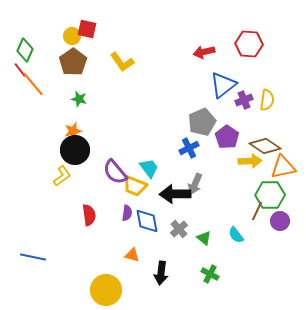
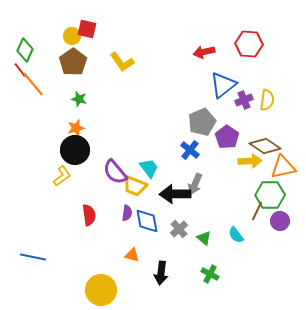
orange star at (73, 131): moved 3 px right, 3 px up
blue cross at (189, 148): moved 1 px right, 2 px down; rotated 24 degrees counterclockwise
yellow circle at (106, 290): moved 5 px left
